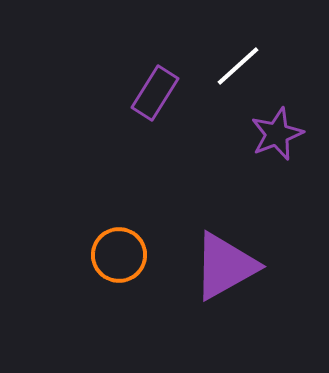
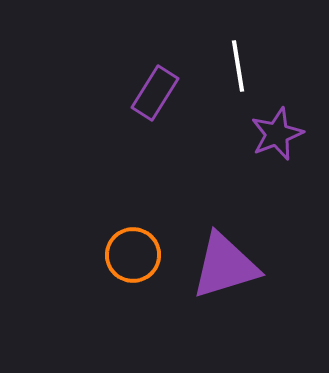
white line: rotated 57 degrees counterclockwise
orange circle: moved 14 px right
purple triangle: rotated 12 degrees clockwise
